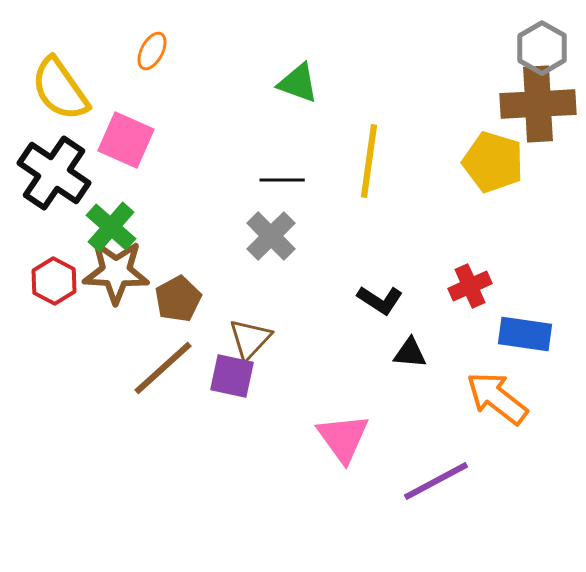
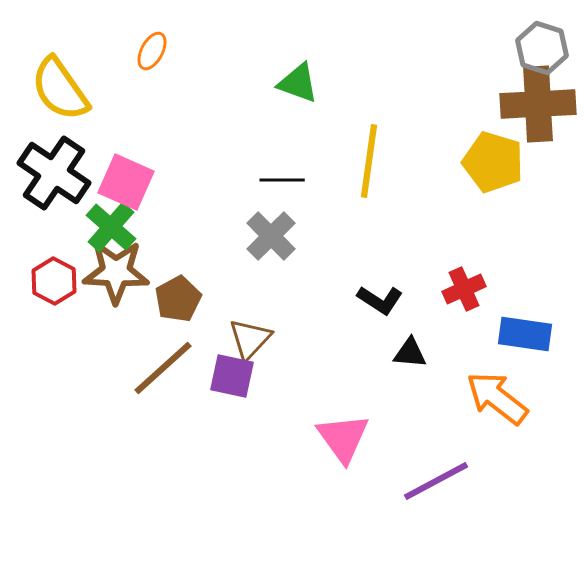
gray hexagon: rotated 12 degrees counterclockwise
pink square: moved 42 px down
red cross: moved 6 px left, 3 px down
